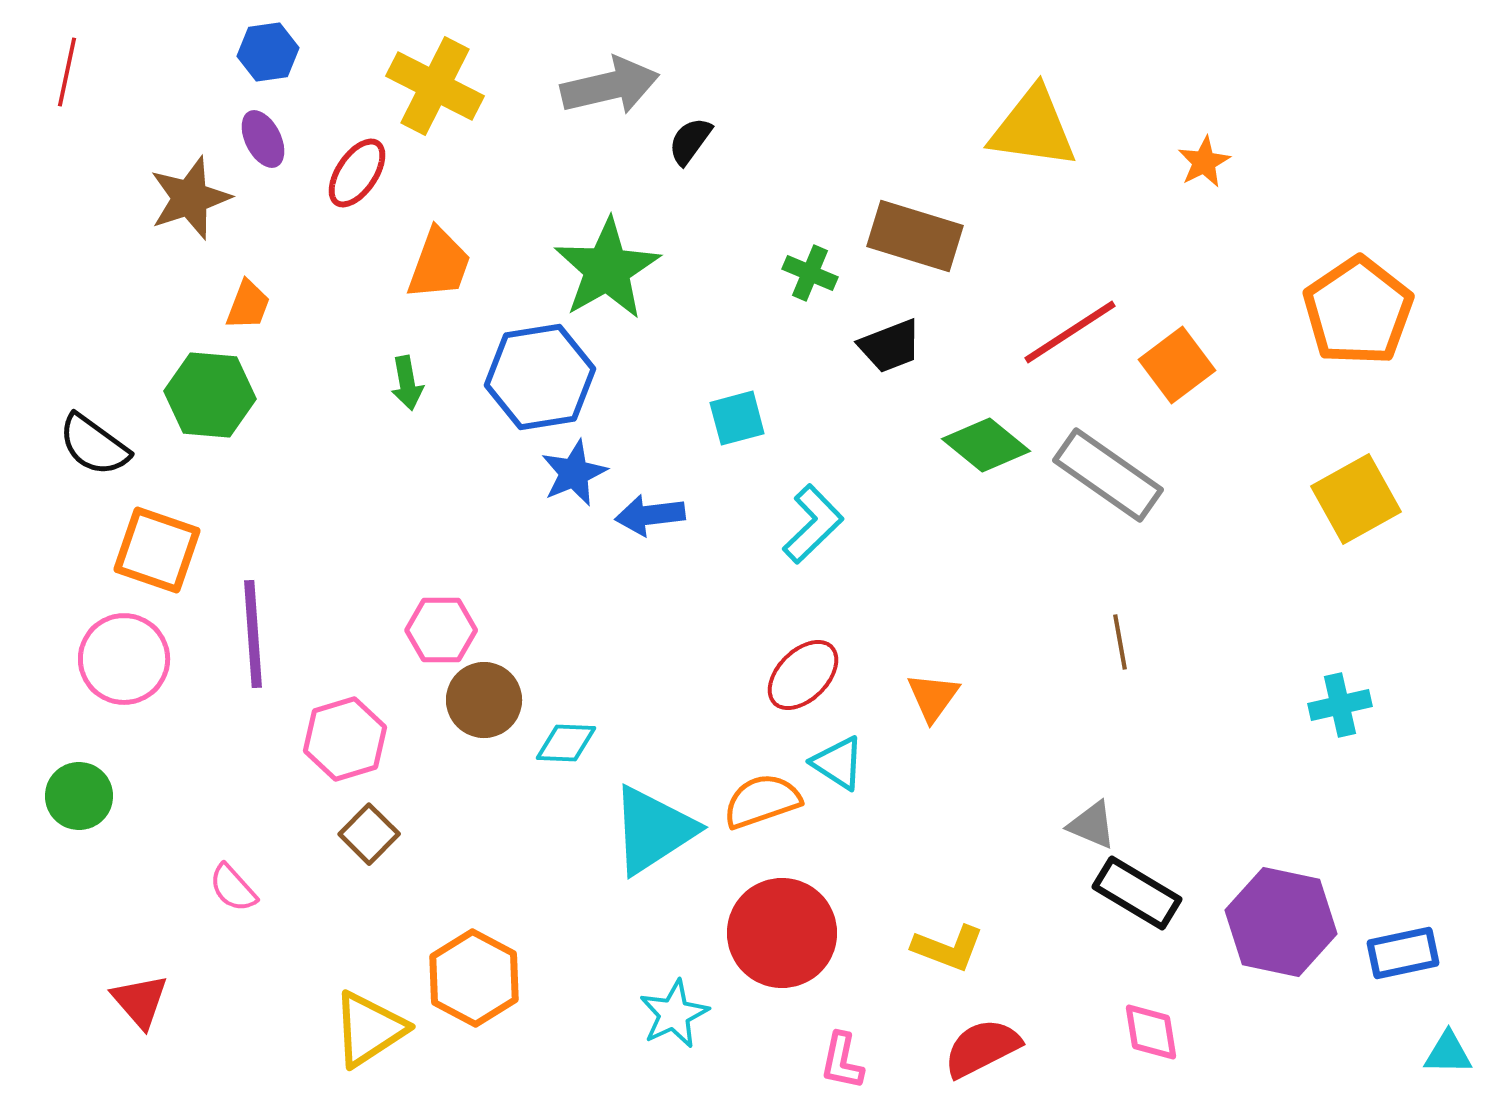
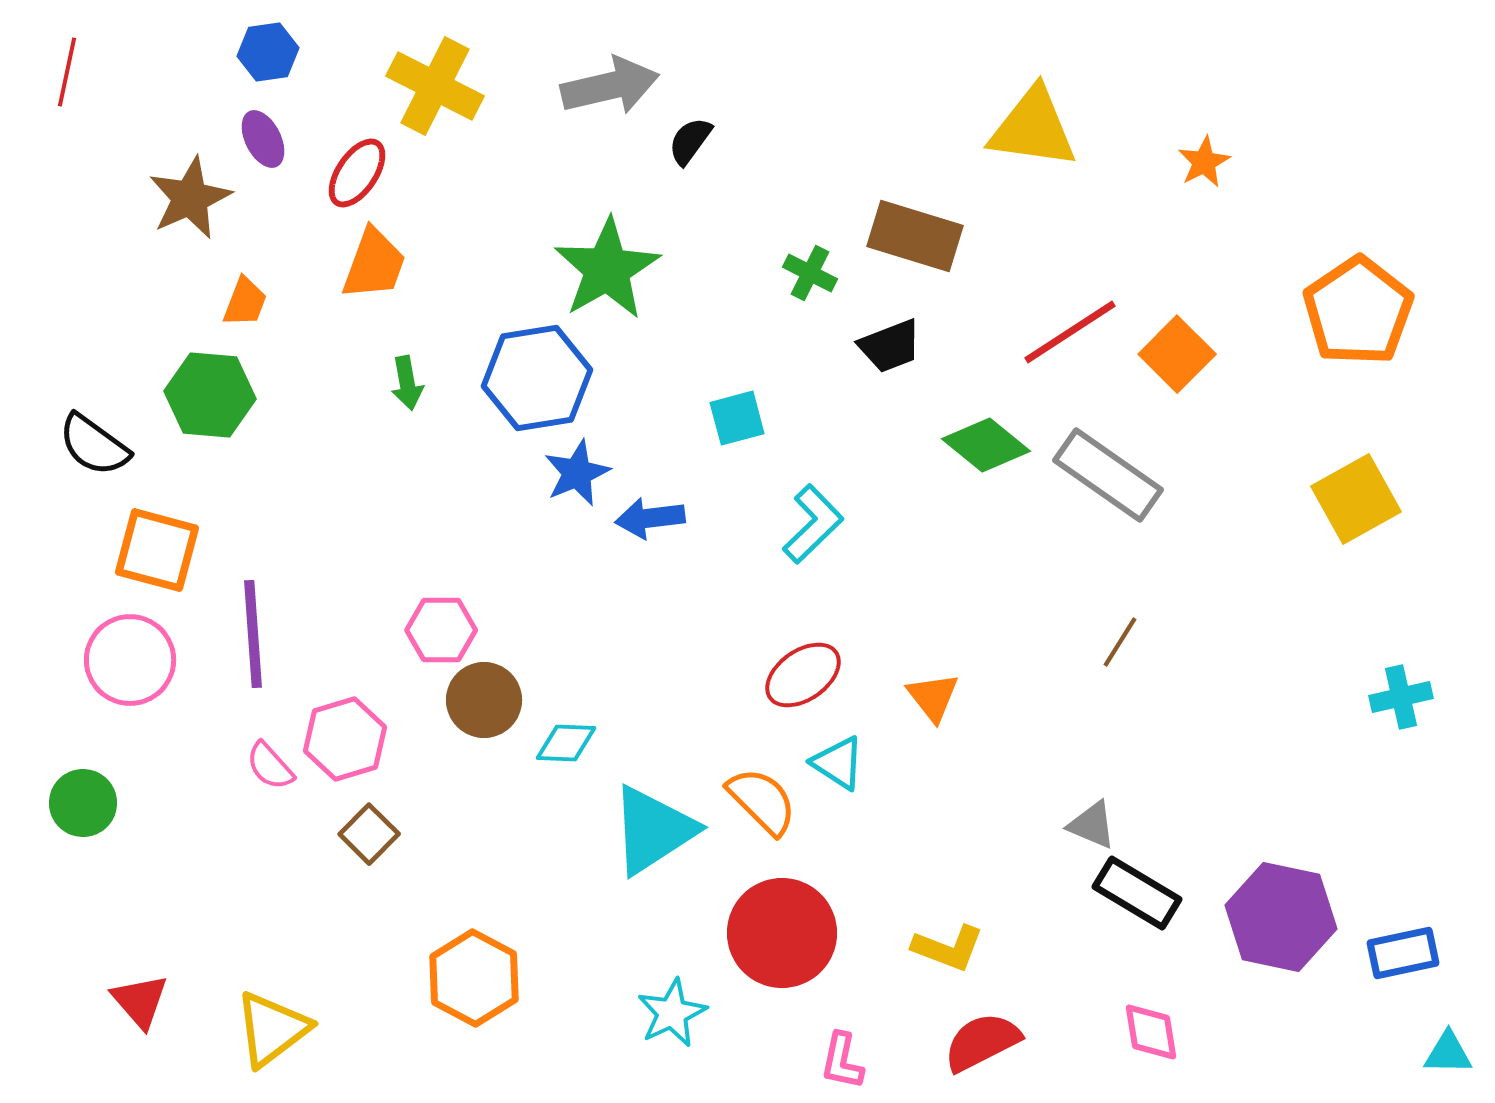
brown star at (190, 198): rotated 6 degrees counterclockwise
orange trapezoid at (439, 264): moved 65 px left
green cross at (810, 273): rotated 4 degrees clockwise
orange trapezoid at (248, 305): moved 3 px left, 3 px up
orange square at (1177, 365): moved 11 px up; rotated 8 degrees counterclockwise
blue hexagon at (540, 377): moved 3 px left, 1 px down
blue star at (574, 473): moved 3 px right
blue arrow at (650, 515): moved 3 px down
orange square at (157, 550): rotated 4 degrees counterclockwise
brown line at (1120, 642): rotated 42 degrees clockwise
pink circle at (124, 659): moved 6 px right, 1 px down
red ellipse at (803, 675): rotated 10 degrees clockwise
orange triangle at (933, 697): rotated 14 degrees counterclockwise
cyan cross at (1340, 705): moved 61 px right, 8 px up
green circle at (79, 796): moved 4 px right, 7 px down
orange semicircle at (762, 801): rotated 64 degrees clockwise
pink semicircle at (233, 888): moved 37 px right, 122 px up
purple hexagon at (1281, 922): moved 5 px up
cyan star at (674, 1014): moved 2 px left, 1 px up
yellow triangle at (369, 1029): moved 97 px left; rotated 4 degrees counterclockwise
red semicircle at (982, 1048): moved 6 px up
